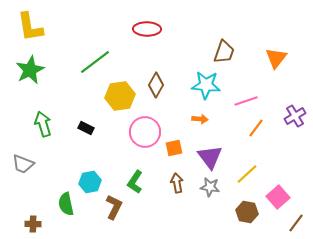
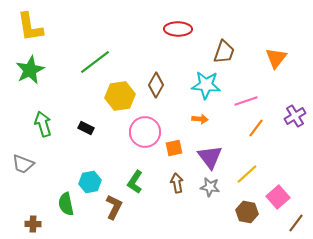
red ellipse: moved 31 px right
